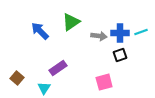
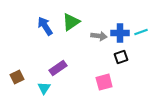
blue arrow: moved 5 px right, 5 px up; rotated 12 degrees clockwise
black square: moved 1 px right, 2 px down
brown square: moved 1 px up; rotated 24 degrees clockwise
